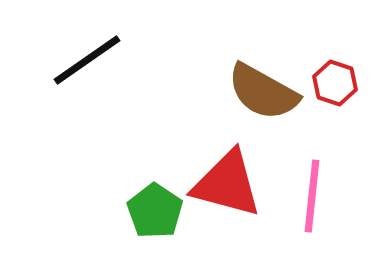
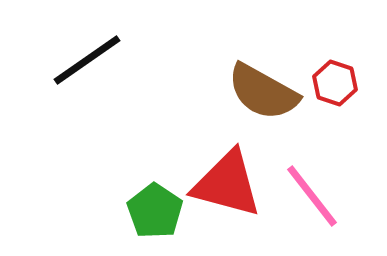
pink line: rotated 44 degrees counterclockwise
